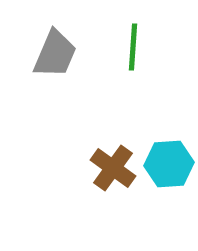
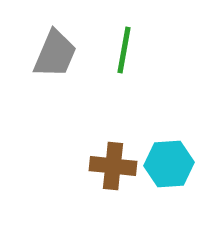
green line: moved 9 px left, 3 px down; rotated 6 degrees clockwise
brown cross: moved 2 px up; rotated 30 degrees counterclockwise
